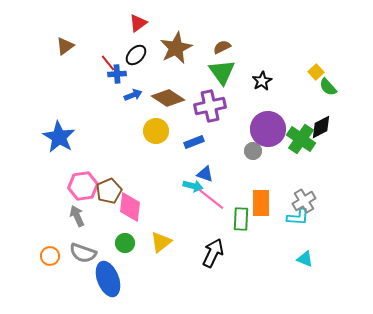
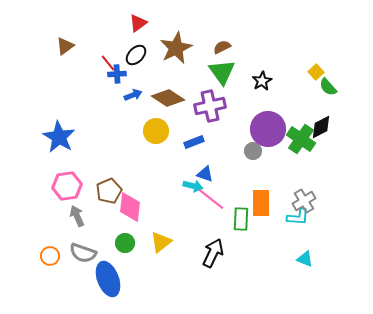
pink hexagon: moved 16 px left
